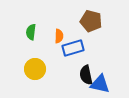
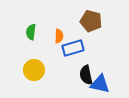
yellow circle: moved 1 px left, 1 px down
